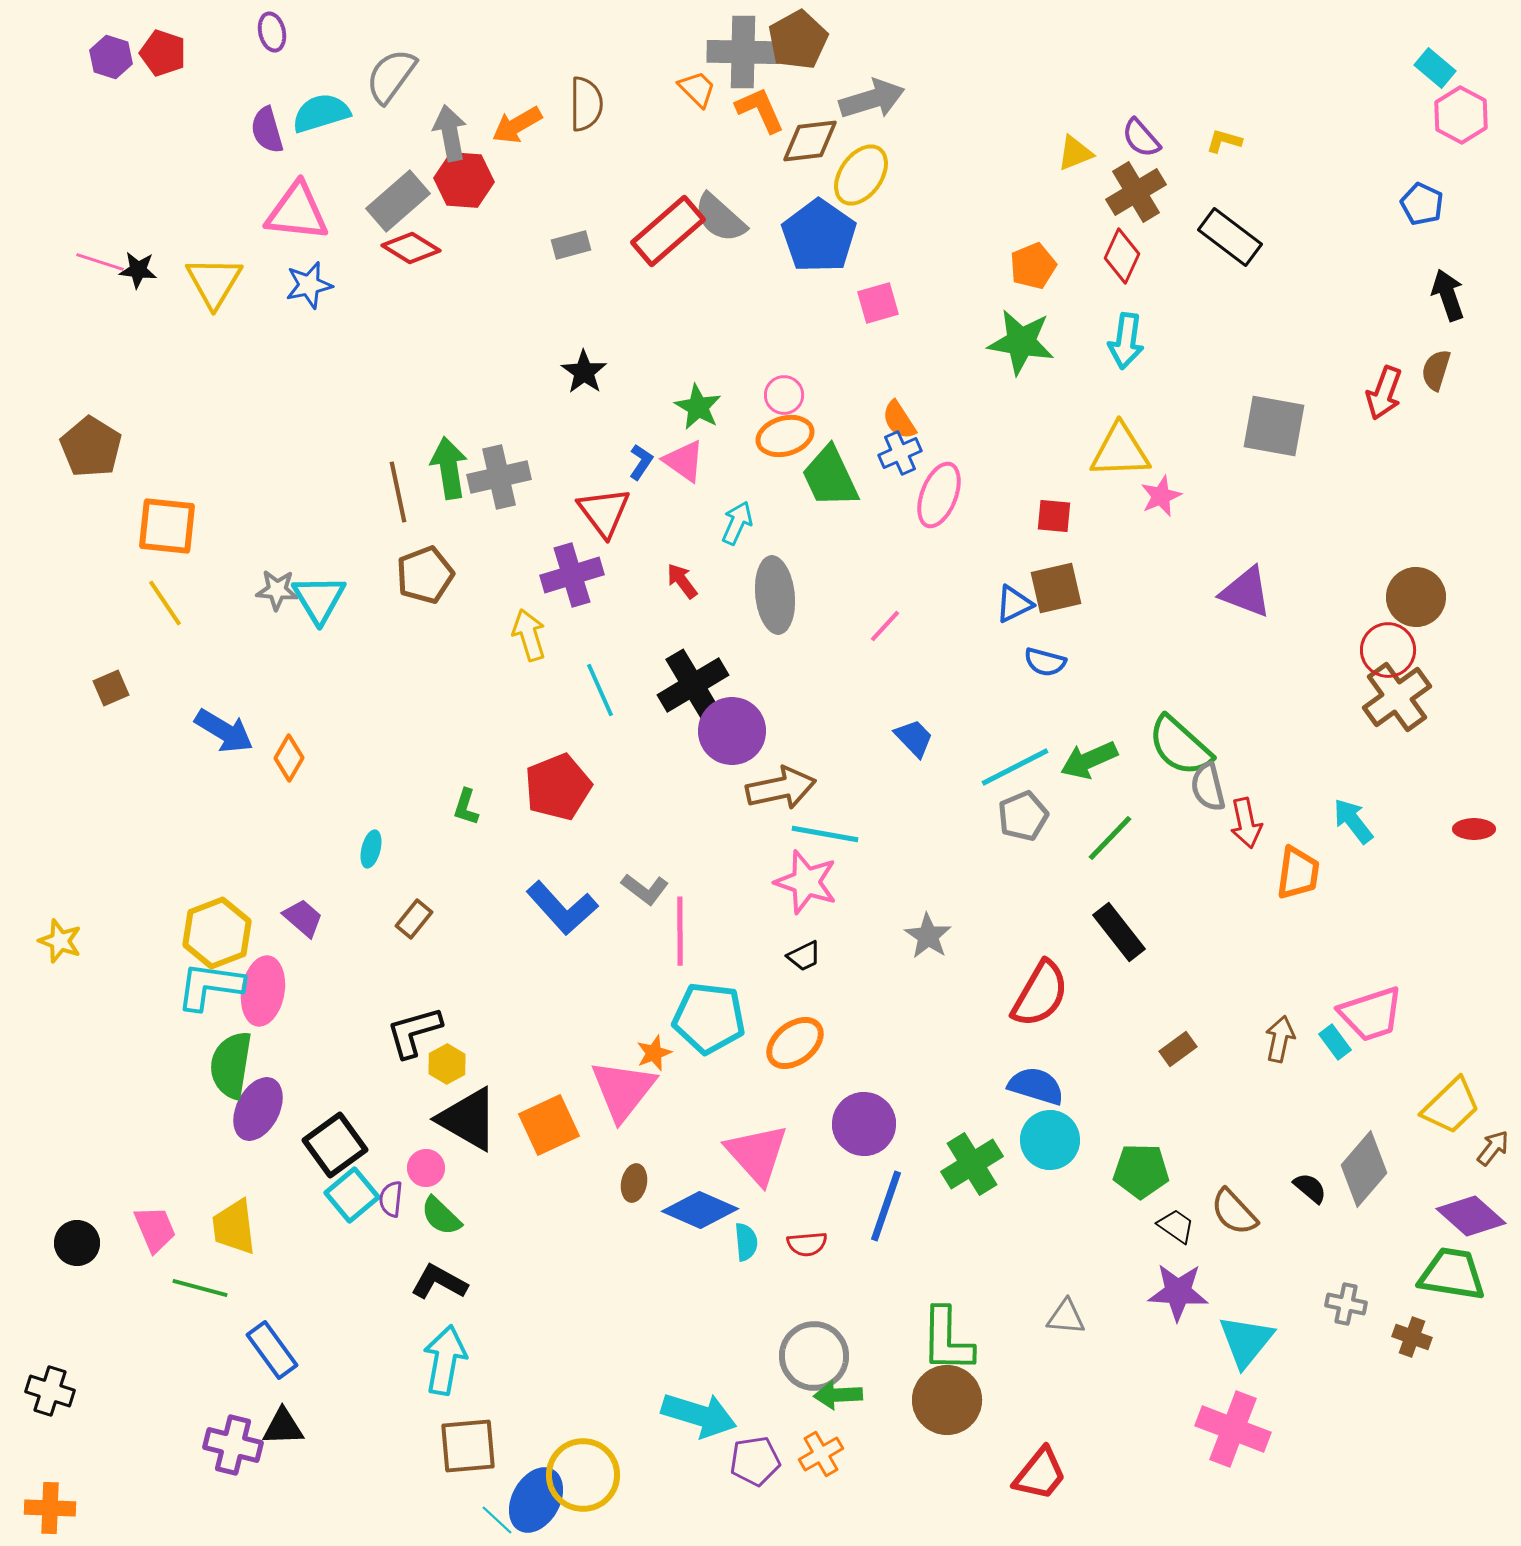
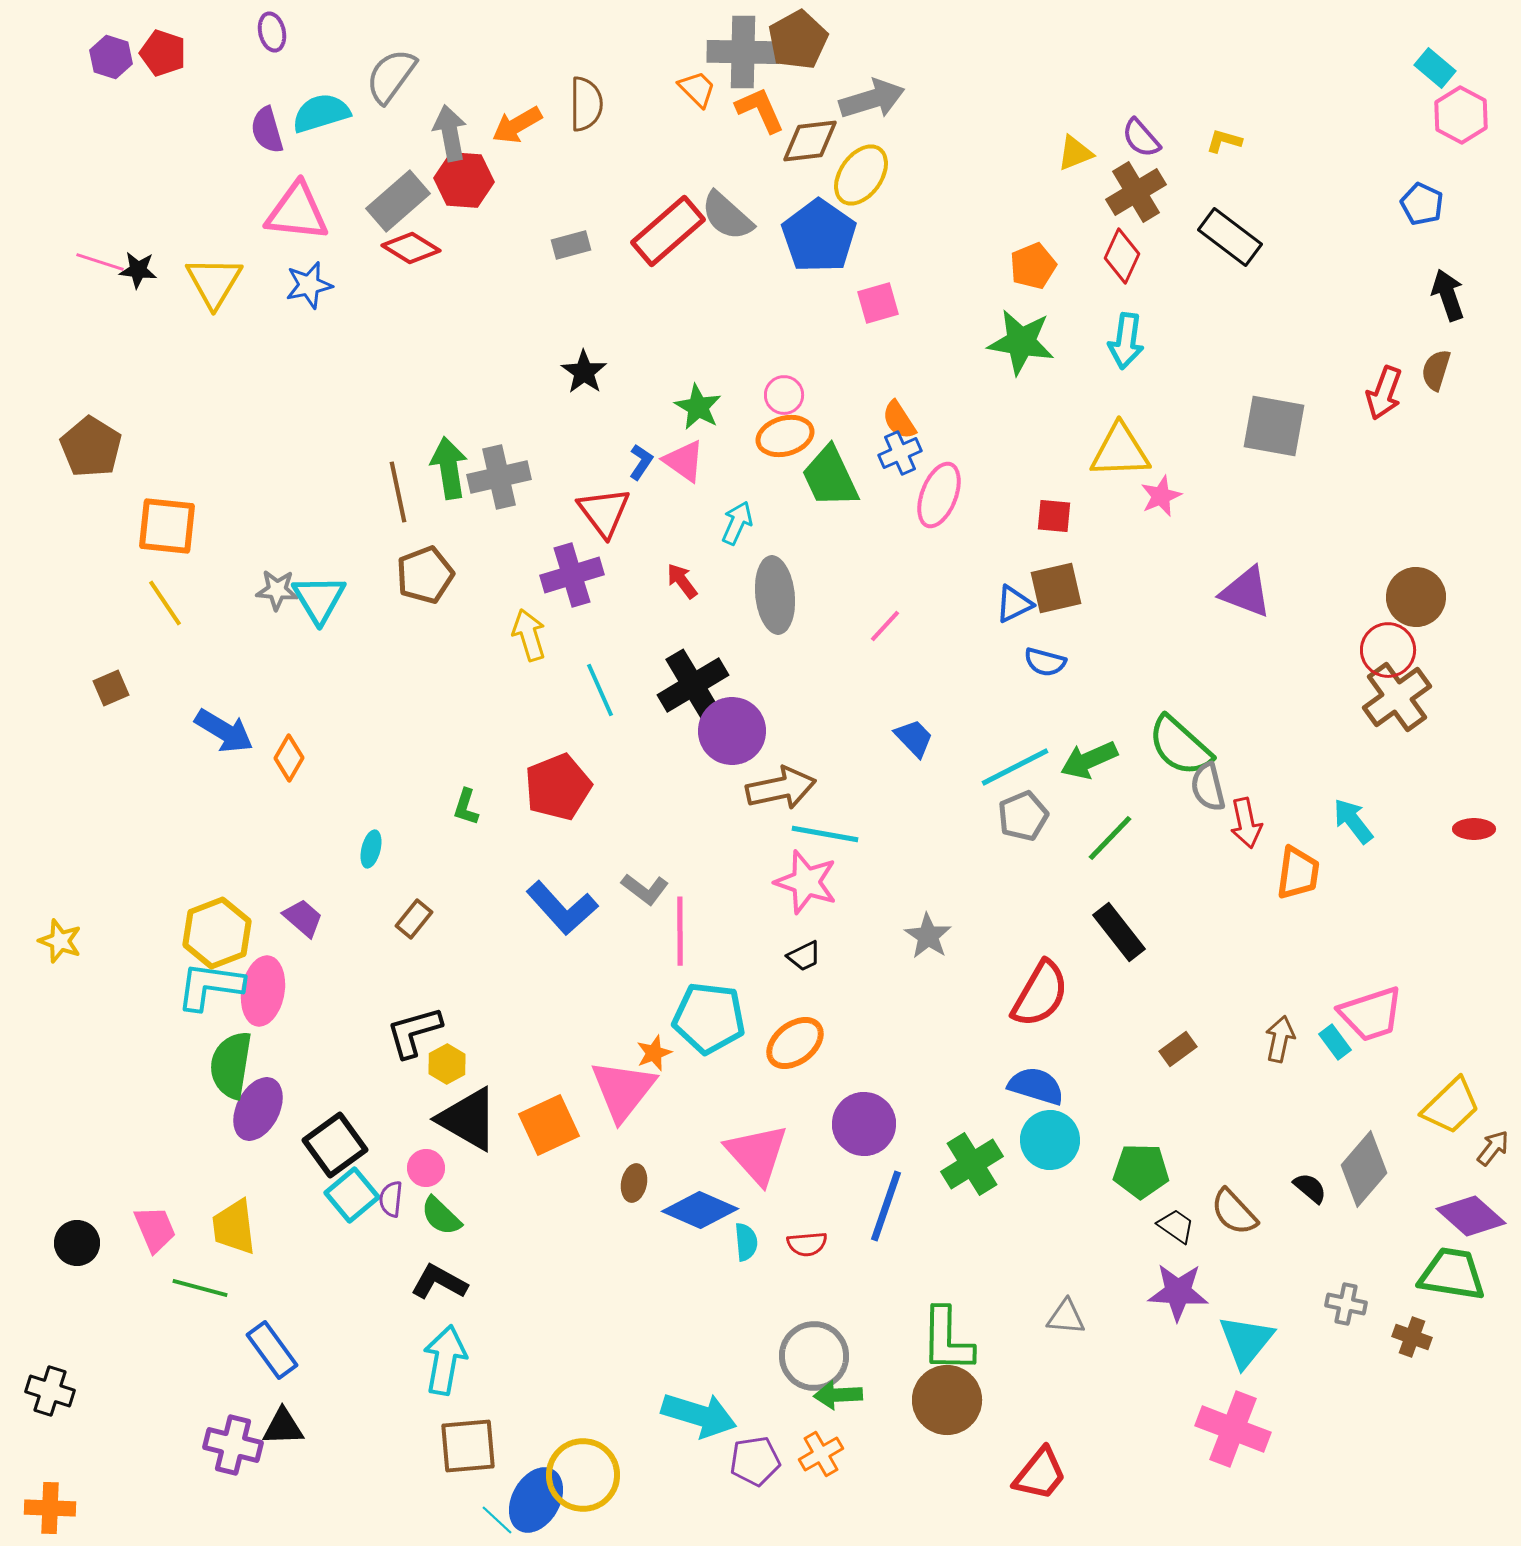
gray semicircle at (720, 218): moved 7 px right, 2 px up
